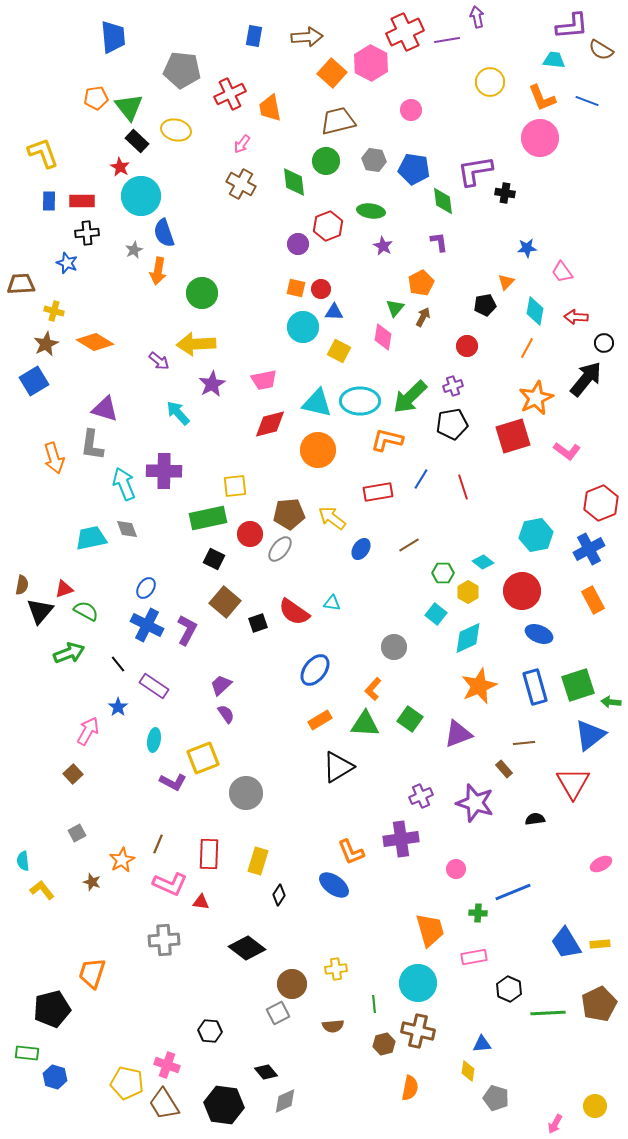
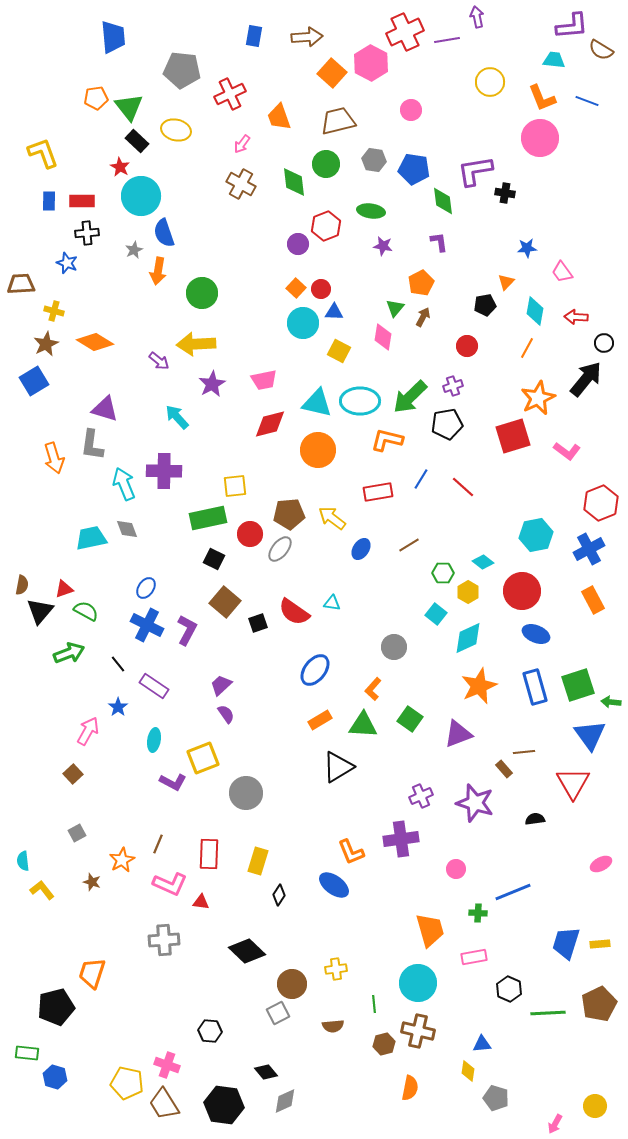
orange trapezoid at (270, 108): moved 9 px right, 9 px down; rotated 8 degrees counterclockwise
green circle at (326, 161): moved 3 px down
red hexagon at (328, 226): moved 2 px left
purple star at (383, 246): rotated 18 degrees counterclockwise
orange square at (296, 288): rotated 30 degrees clockwise
cyan circle at (303, 327): moved 4 px up
orange star at (536, 398): moved 2 px right
cyan arrow at (178, 413): moved 1 px left, 4 px down
black pentagon at (452, 424): moved 5 px left
red line at (463, 487): rotated 30 degrees counterclockwise
blue ellipse at (539, 634): moved 3 px left
green triangle at (365, 724): moved 2 px left, 1 px down
blue triangle at (590, 735): rotated 28 degrees counterclockwise
brown line at (524, 743): moved 9 px down
blue trapezoid at (566, 943): rotated 48 degrees clockwise
black diamond at (247, 948): moved 3 px down; rotated 6 degrees clockwise
black pentagon at (52, 1009): moved 4 px right, 2 px up
